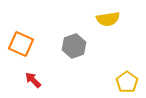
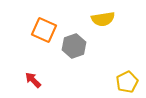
yellow semicircle: moved 5 px left
orange square: moved 23 px right, 14 px up
yellow pentagon: rotated 10 degrees clockwise
